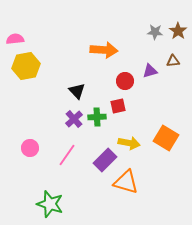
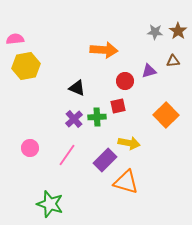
purple triangle: moved 1 px left
black triangle: moved 3 px up; rotated 24 degrees counterclockwise
orange square: moved 23 px up; rotated 15 degrees clockwise
